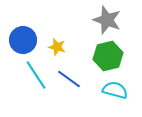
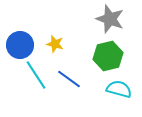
gray star: moved 3 px right, 1 px up
blue circle: moved 3 px left, 5 px down
yellow star: moved 2 px left, 3 px up
cyan semicircle: moved 4 px right, 1 px up
